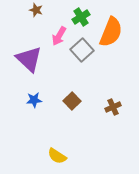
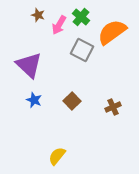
brown star: moved 2 px right, 5 px down
green cross: rotated 18 degrees counterclockwise
orange semicircle: moved 1 px right; rotated 148 degrees counterclockwise
pink arrow: moved 11 px up
gray square: rotated 20 degrees counterclockwise
purple triangle: moved 6 px down
blue star: rotated 28 degrees clockwise
yellow semicircle: rotated 96 degrees clockwise
